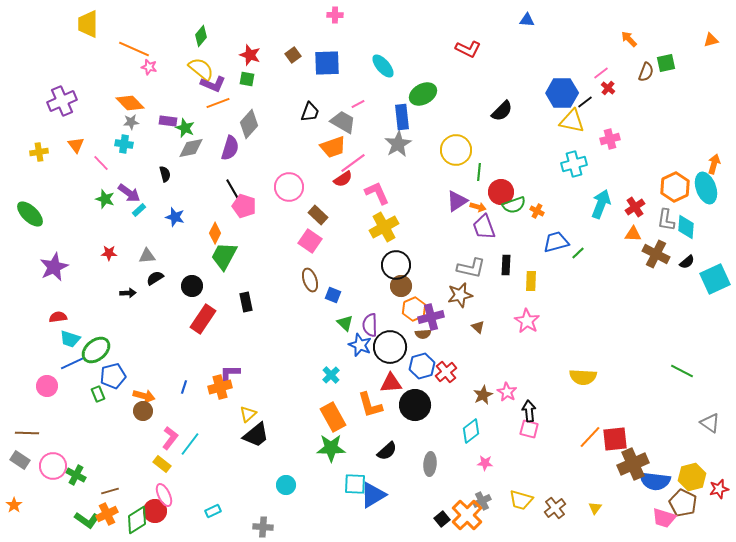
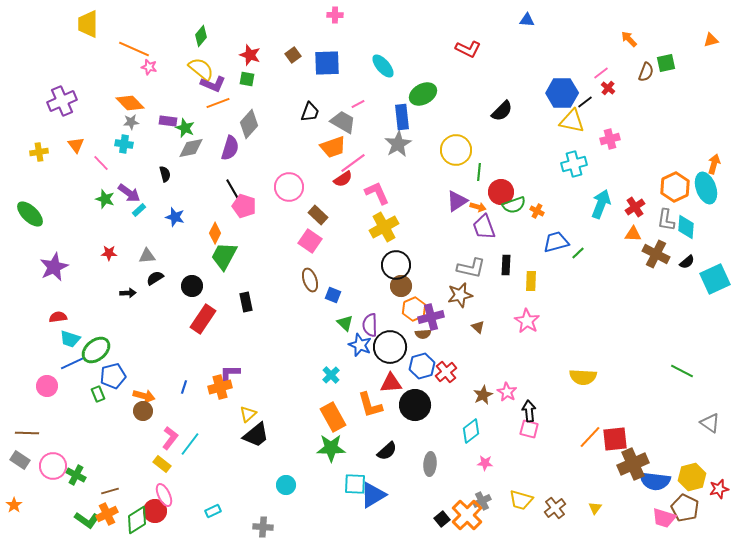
brown pentagon at (683, 503): moved 2 px right, 5 px down
